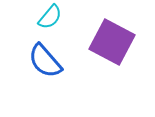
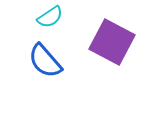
cyan semicircle: rotated 16 degrees clockwise
